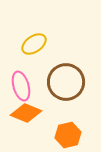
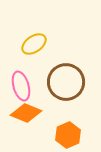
orange hexagon: rotated 10 degrees counterclockwise
